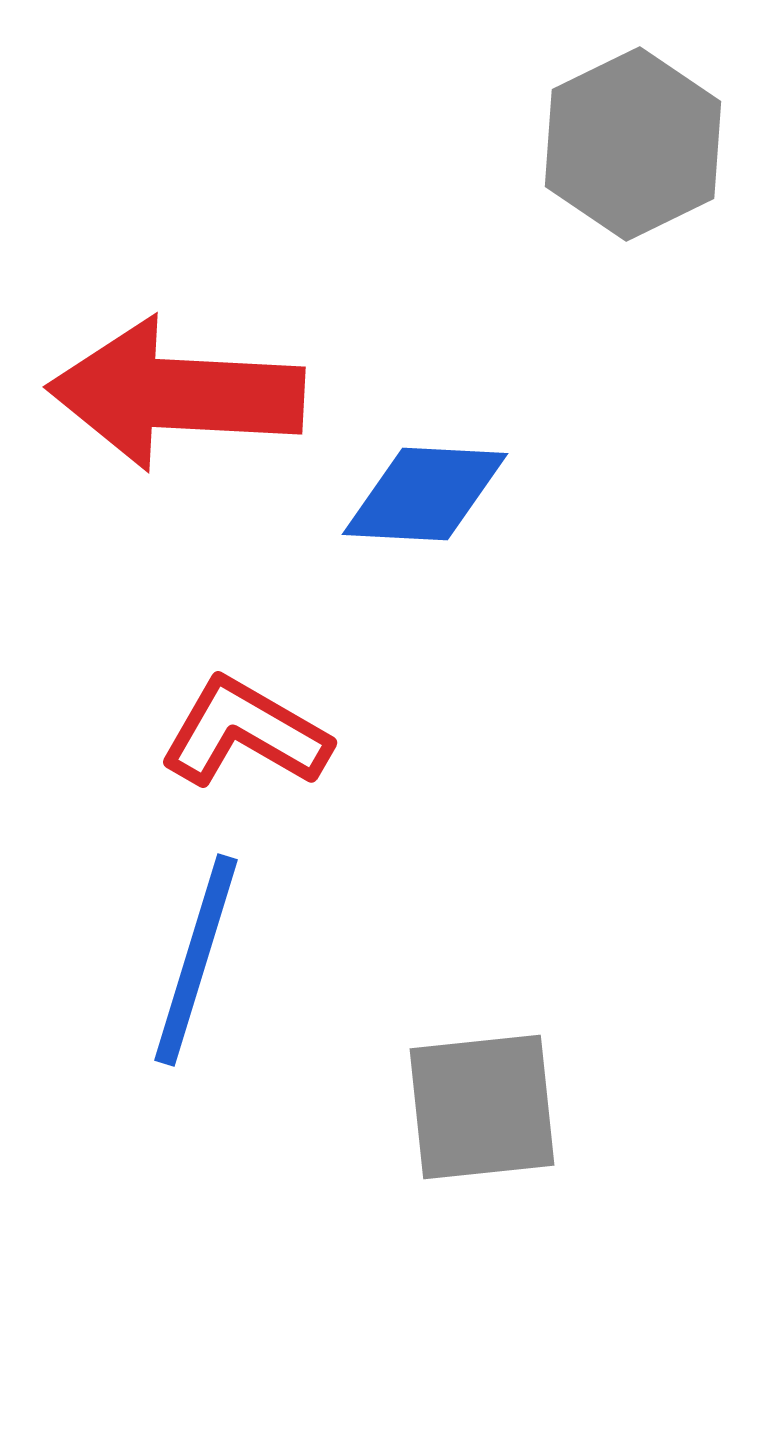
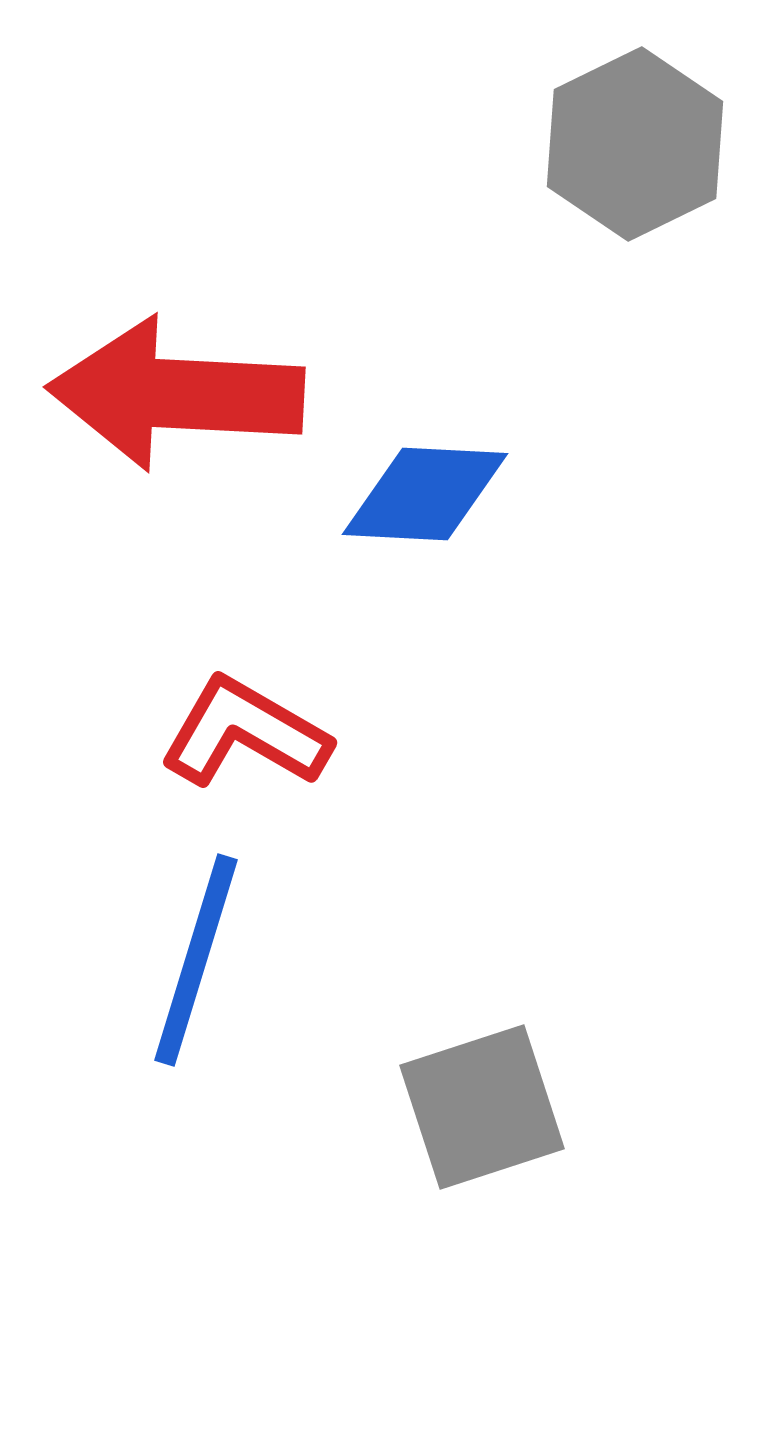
gray hexagon: moved 2 px right
gray square: rotated 12 degrees counterclockwise
